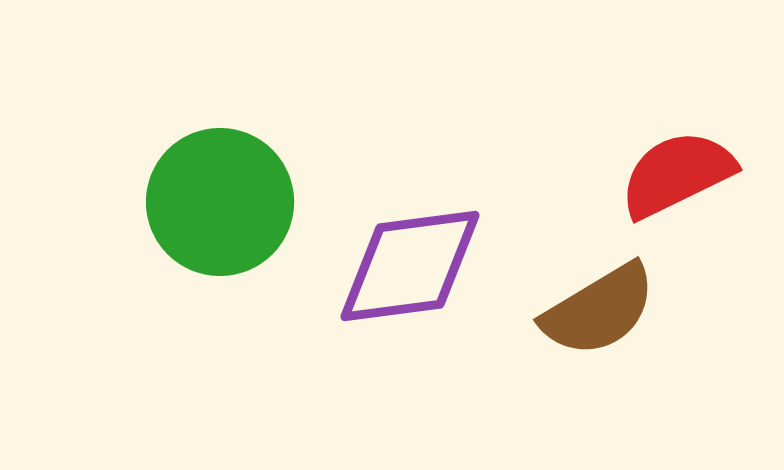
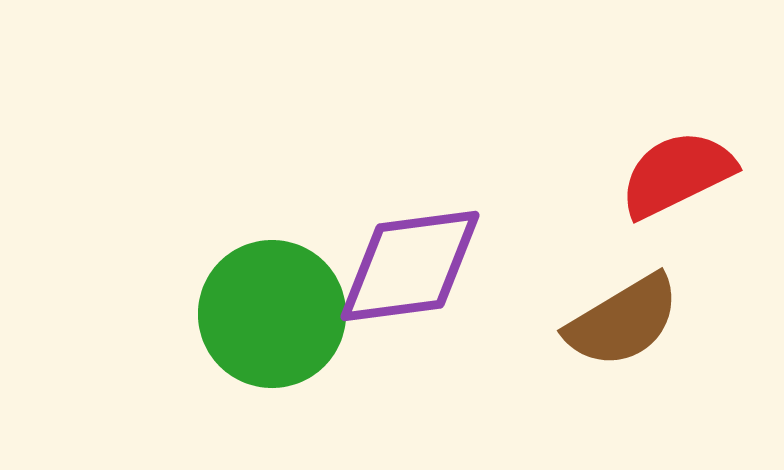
green circle: moved 52 px right, 112 px down
brown semicircle: moved 24 px right, 11 px down
